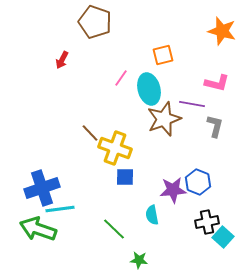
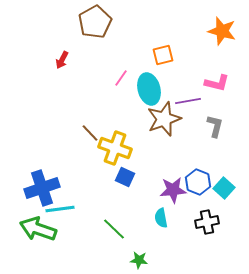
brown pentagon: rotated 24 degrees clockwise
purple line: moved 4 px left, 3 px up; rotated 20 degrees counterclockwise
blue square: rotated 24 degrees clockwise
cyan semicircle: moved 9 px right, 3 px down
cyan square: moved 1 px right, 49 px up
